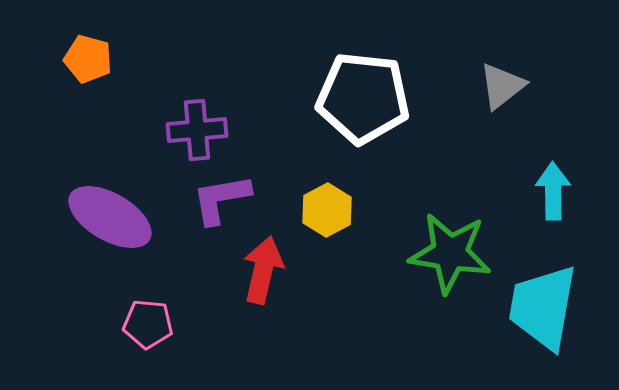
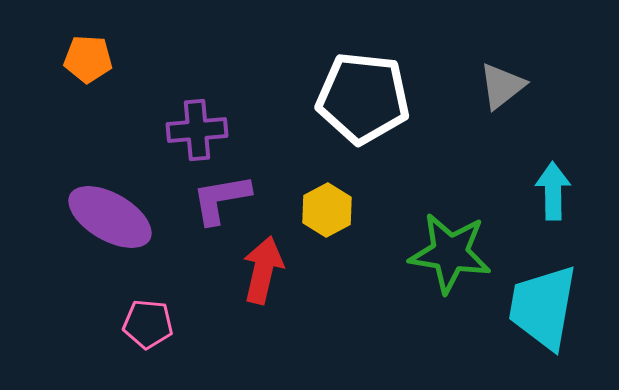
orange pentagon: rotated 12 degrees counterclockwise
